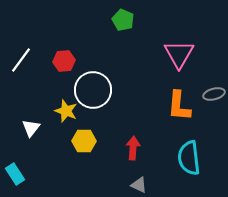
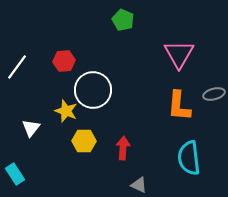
white line: moved 4 px left, 7 px down
red arrow: moved 10 px left
